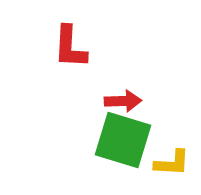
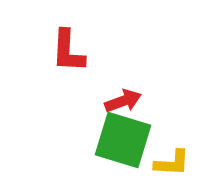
red L-shape: moved 2 px left, 4 px down
red arrow: rotated 18 degrees counterclockwise
